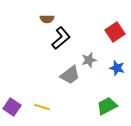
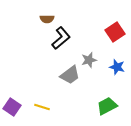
blue star: moved 1 px up
